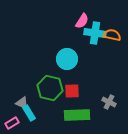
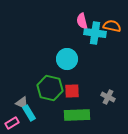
pink semicircle: rotated 133 degrees clockwise
orange semicircle: moved 9 px up
gray cross: moved 1 px left, 5 px up
